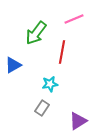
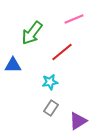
green arrow: moved 4 px left
red line: rotated 40 degrees clockwise
blue triangle: rotated 30 degrees clockwise
cyan star: moved 2 px up
gray rectangle: moved 9 px right
